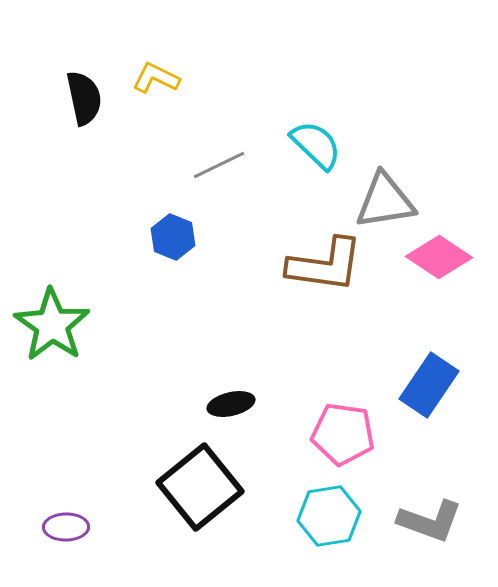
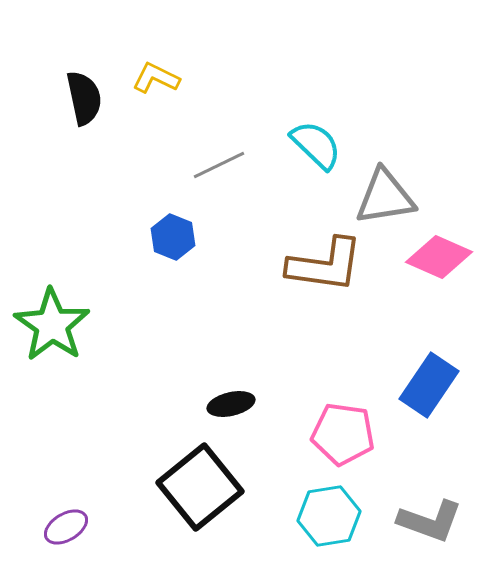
gray triangle: moved 4 px up
pink diamond: rotated 10 degrees counterclockwise
purple ellipse: rotated 30 degrees counterclockwise
